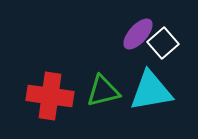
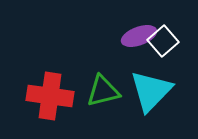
purple ellipse: moved 1 px right, 2 px down; rotated 28 degrees clockwise
white square: moved 2 px up
cyan triangle: rotated 36 degrees counterclockwise
